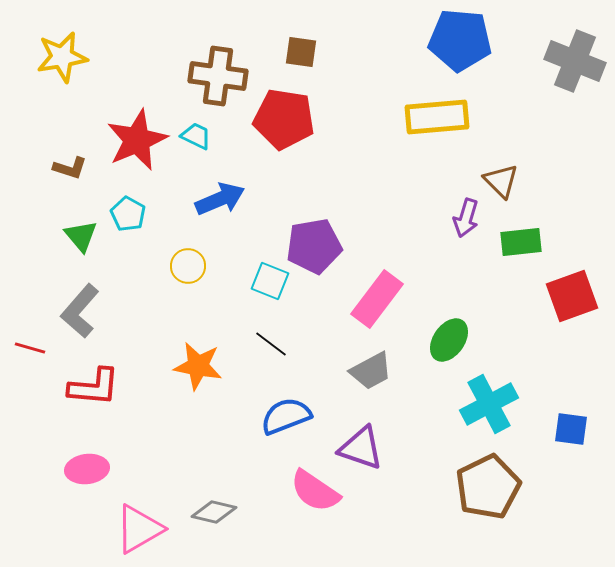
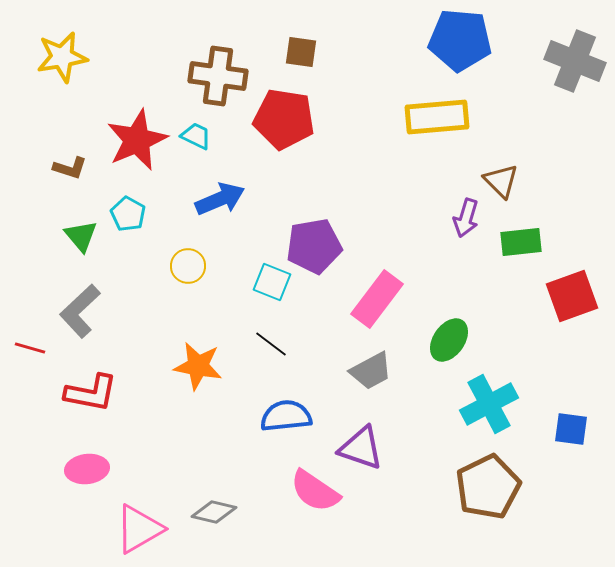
cyan square: moved 2 px right, 1 px down
gray L-shape: rotated 6 degrees clockwise
red L-shape: moved 3 px left, 6 px down; rotated 6 degrees clockwise
blue semicircle: rotated 15 degrees clockwise
